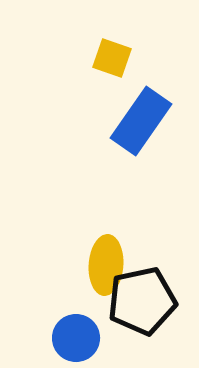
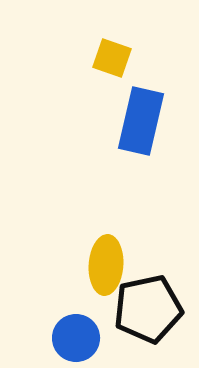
blue rectangle: rotated 22 degrees counterclockwise
black pentagon: moved 6 px right, 8 px down
